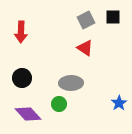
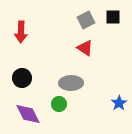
purple diamond: rotated 16 degrees clockwise
